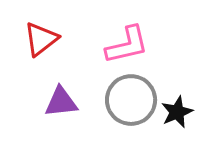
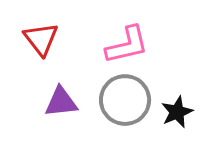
red triangle: rotated 30 degrees counterclockwise
gray circle: moved 6 px left
